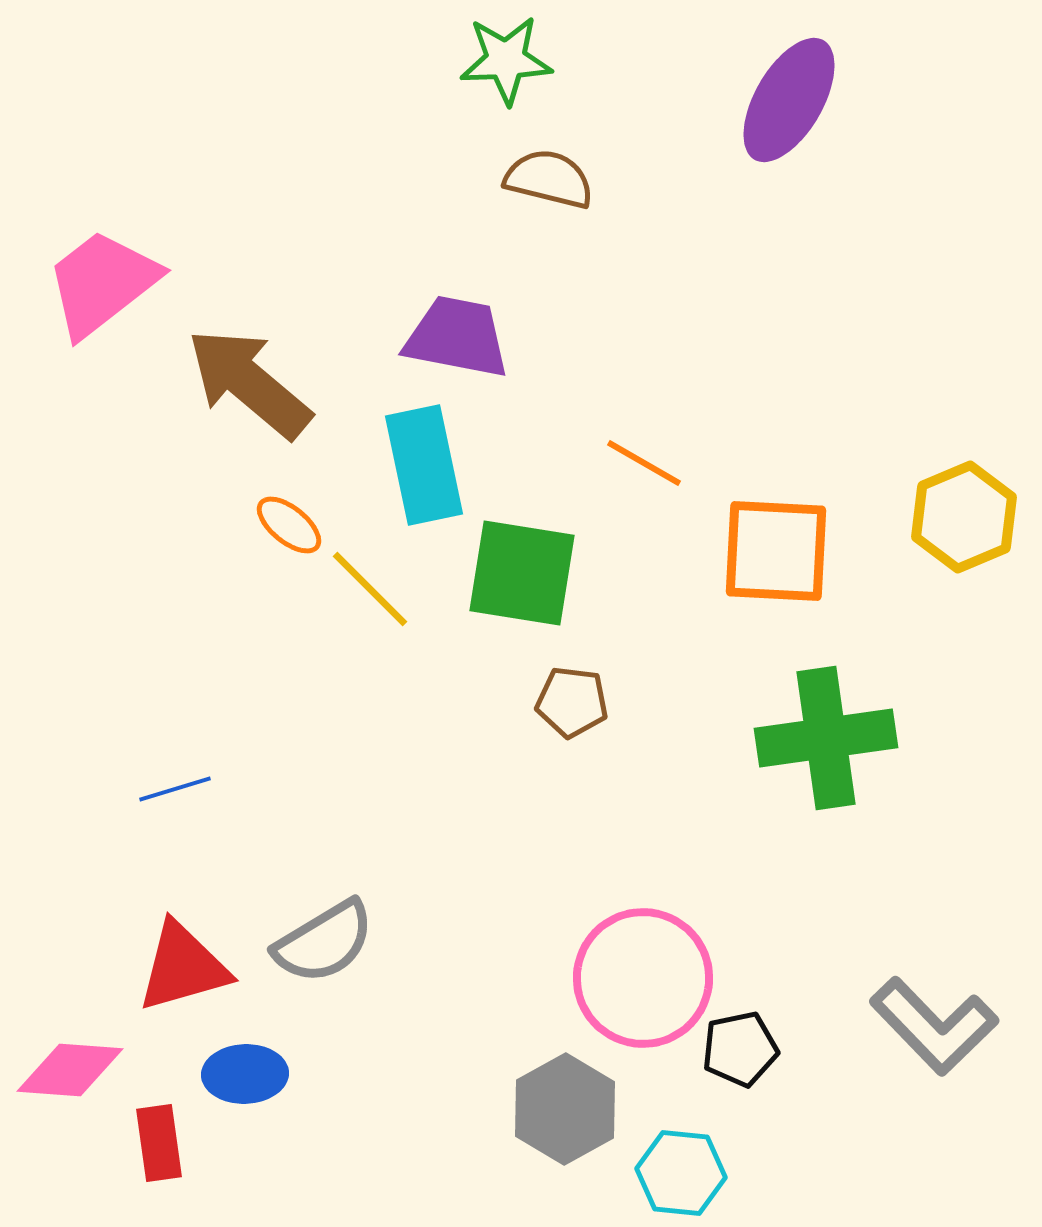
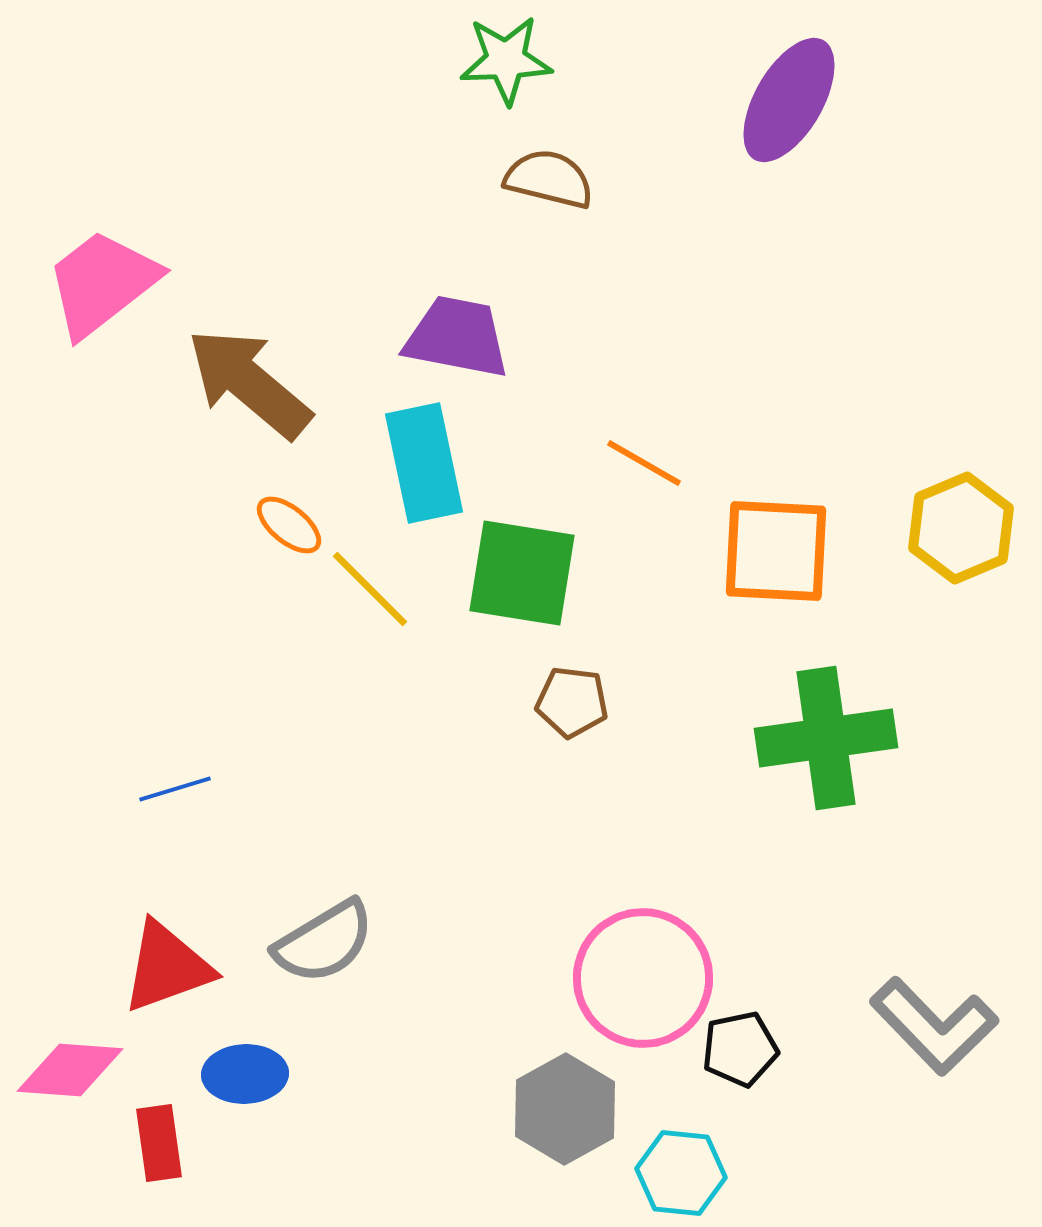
cyan rectangle: moved 2 px up
yellow hexagon: moved 3 px left, 11 px down
red triangle: moved 16 px left; rotated 4 degrees counterclockwise
